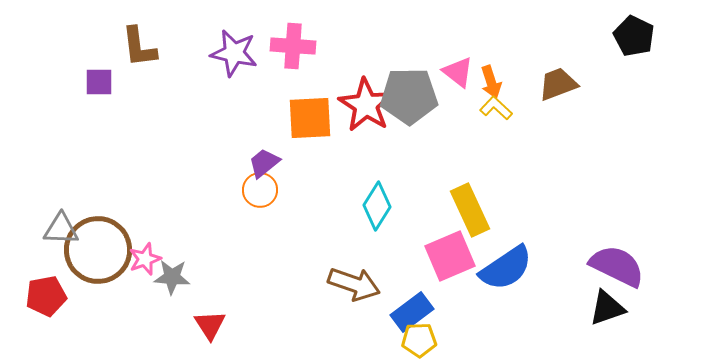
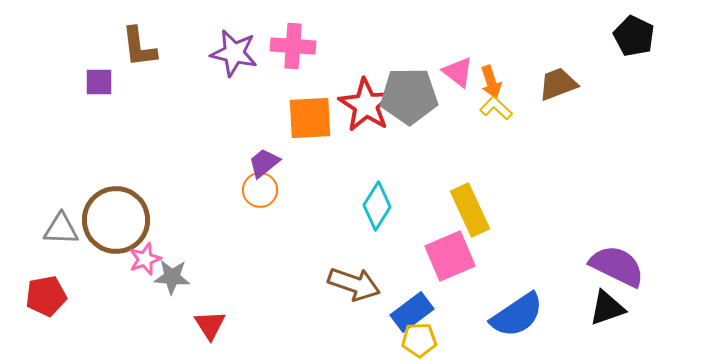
brown circle: moved 18 px right, 30 px up
blue semicircle: moved 11 px right, 47 px down
